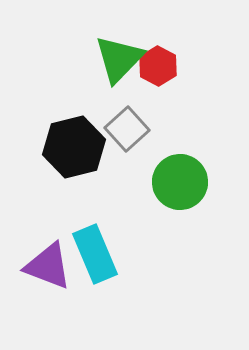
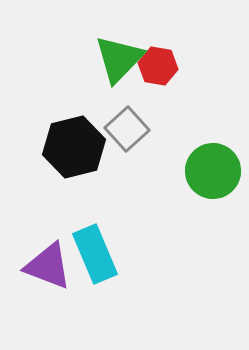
red hexagon: rotated 18 degrees counterclockwise
green circle: moved 33 px right, 11 px up
